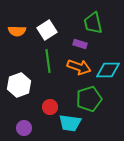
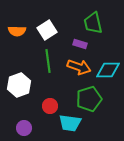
red circle: moved 1 px up
